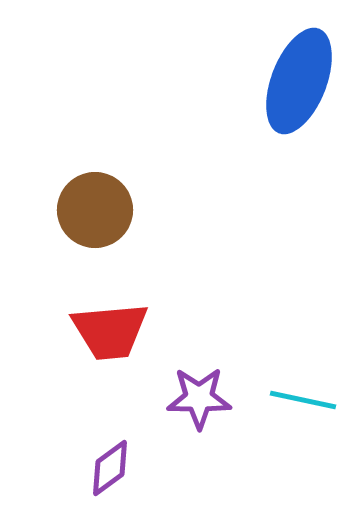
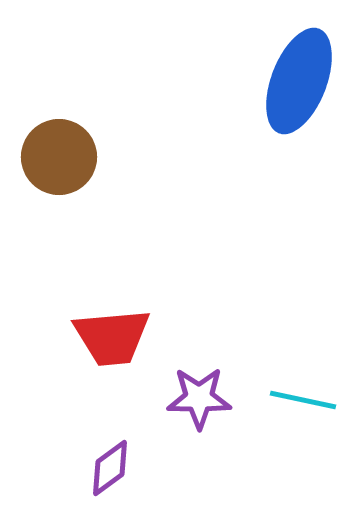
brown circle: moved 36 px left, 53 px up
red trapezoid: moved 2 px right, 6 px down
